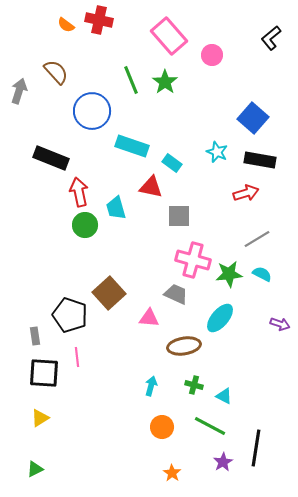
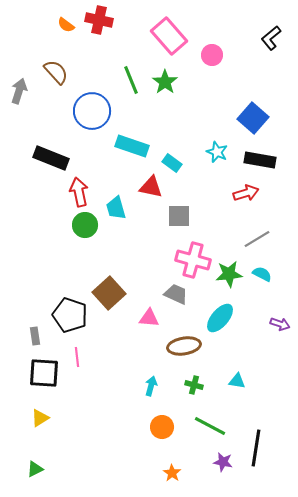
cyan triangle at (224, 396): moved 13 px right, 15 px up; rotated 18 degrees counterclockwise
purple star at (223, 462): rotated 30 degrees counterclockwise
